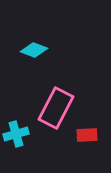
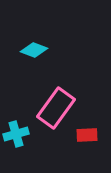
pink rectangle: rotated 9 degrees clockwise
